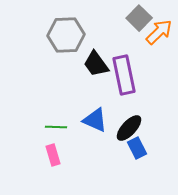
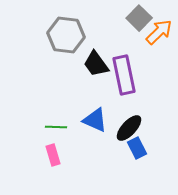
gray hexagon: rotated 9 degrees clockwise
